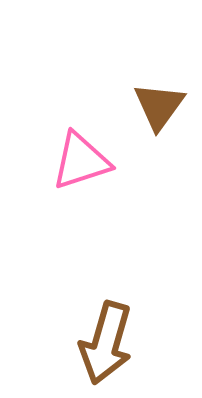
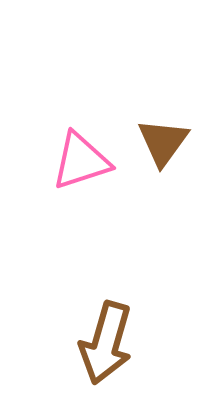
brown triangle: moved 4 px right, 36 px down
